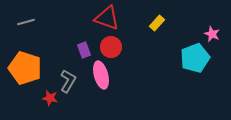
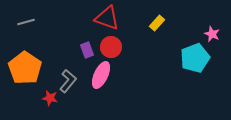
purple rectangle: moved 3 px right
orange pentagon: rotated 16 degrees clockwise
pink ellipse: rotated 40 degrees clockwise
gray L-shape: rotated 10 degrees clockwise
